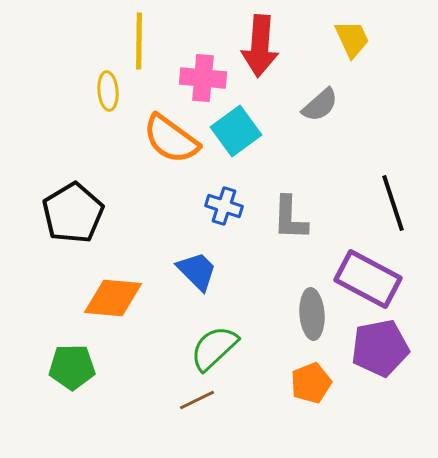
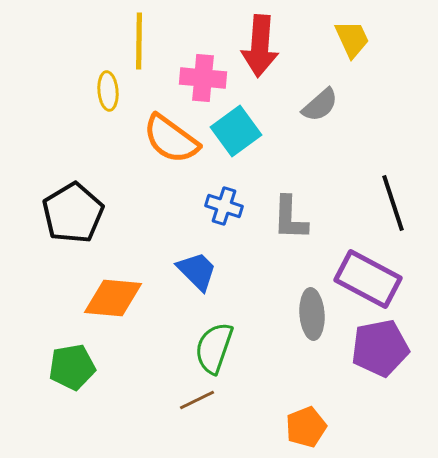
green semicircle: rotated 28 degrees counterclockwise
green pentagon: rotated 9 degrees counterclockwise
orange pentagon: moved 5 px left, 44 px down
